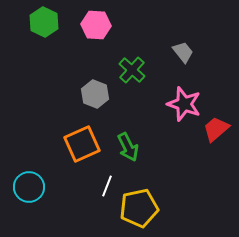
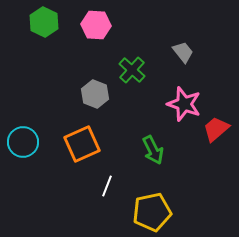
green arrow: moved 25 px right, 3 px down
cyan circle: moved 6 px left, 45 px up
yellow pentagon: moved 13 px right, 4 px down
